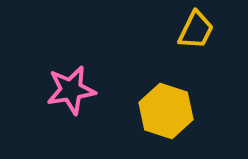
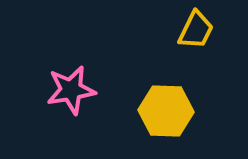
yellow hexagon: rotated 16 degrees counterclockwise
